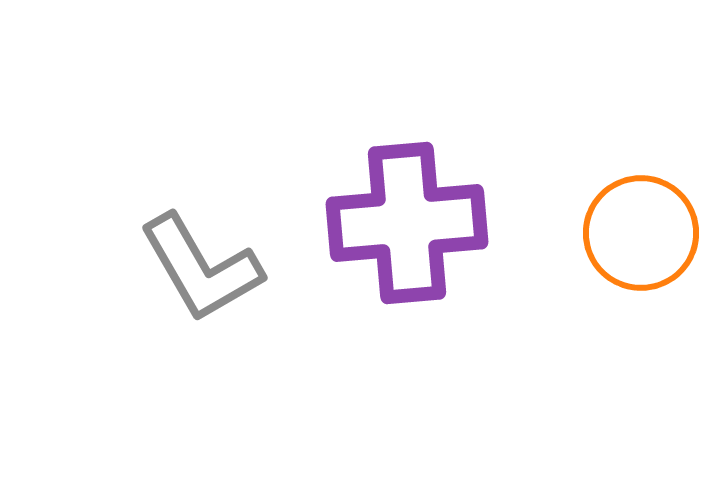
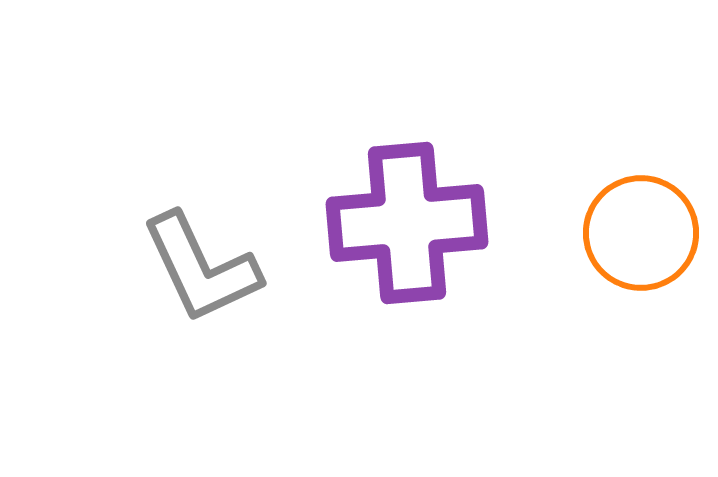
gray L-shape: rotated 5 degrees clockwise
